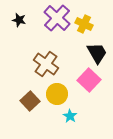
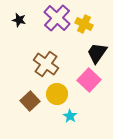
black trapezoid: rotated 115 degrees counterclockwise
